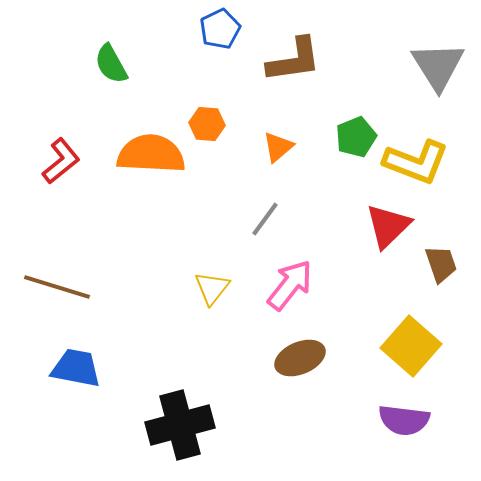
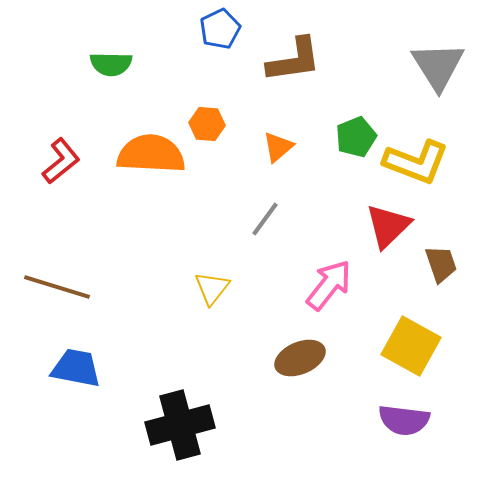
green semicircle: rotated 60 degrees counterclockwise
pink arrow: moved 39 px right
yellow square: rotated 12 degrees counterclockwise
